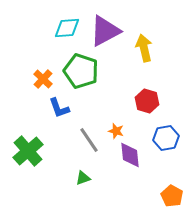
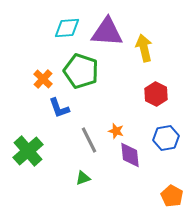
purple triangle: moved 2 px right, 1 px down; rotated 32 degrees clockwise
red hexagon: moved 9 px right, 7 px up; rotated 10 degrees clockwise
gray line: rotated 8 degrees clockwise
